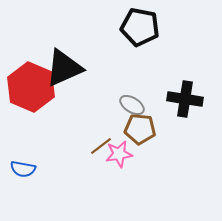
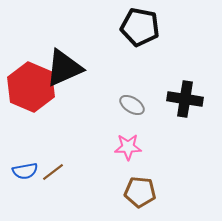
brown pentagon: moved 63 px down
brown line: moved 48 px left, 26 px down
pink star: moved 9 px right, 7 px up; rotated 8 degrees clockwise
blue semicircle: moved 2 px right, 2 px down; rotated 20 degrees counterclockwise
